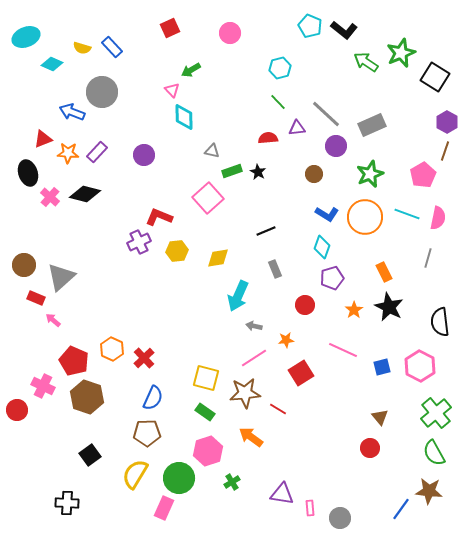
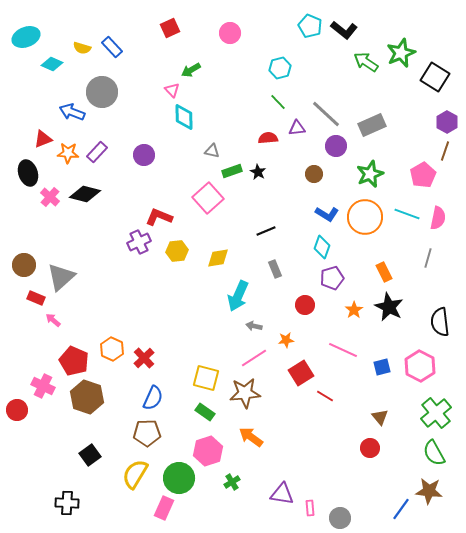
red line at (278, 409): moved 47 px right, 13 px up
